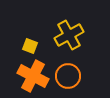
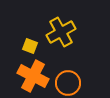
yellow cross: moved 8 px left, 3 px up
orange circle: moved 7 px down
